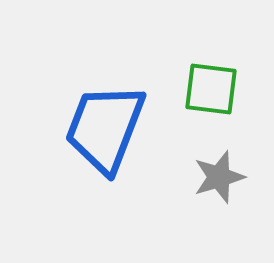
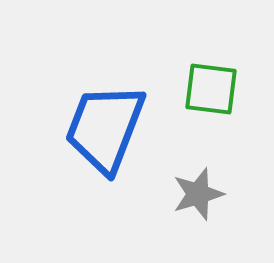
gray star: moved 21 px left, 17 px down
